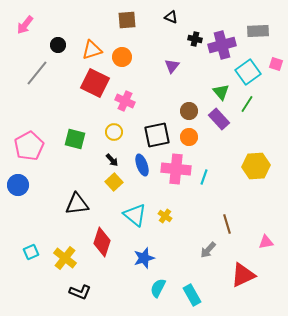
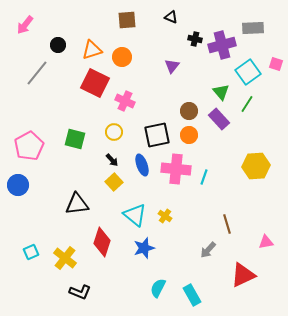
gray rectangle at (258, 31): moved 5 px left, 3 px up
orange circle at (189, 137): moved 2 px up
blue star at (144, 258): moved 10 px up
